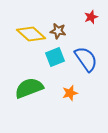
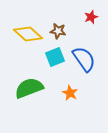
yellow diamond: moved 3 px left
blue semicircle: moved 2 px left
orange star: rotated 28 degrees counterclockwise
